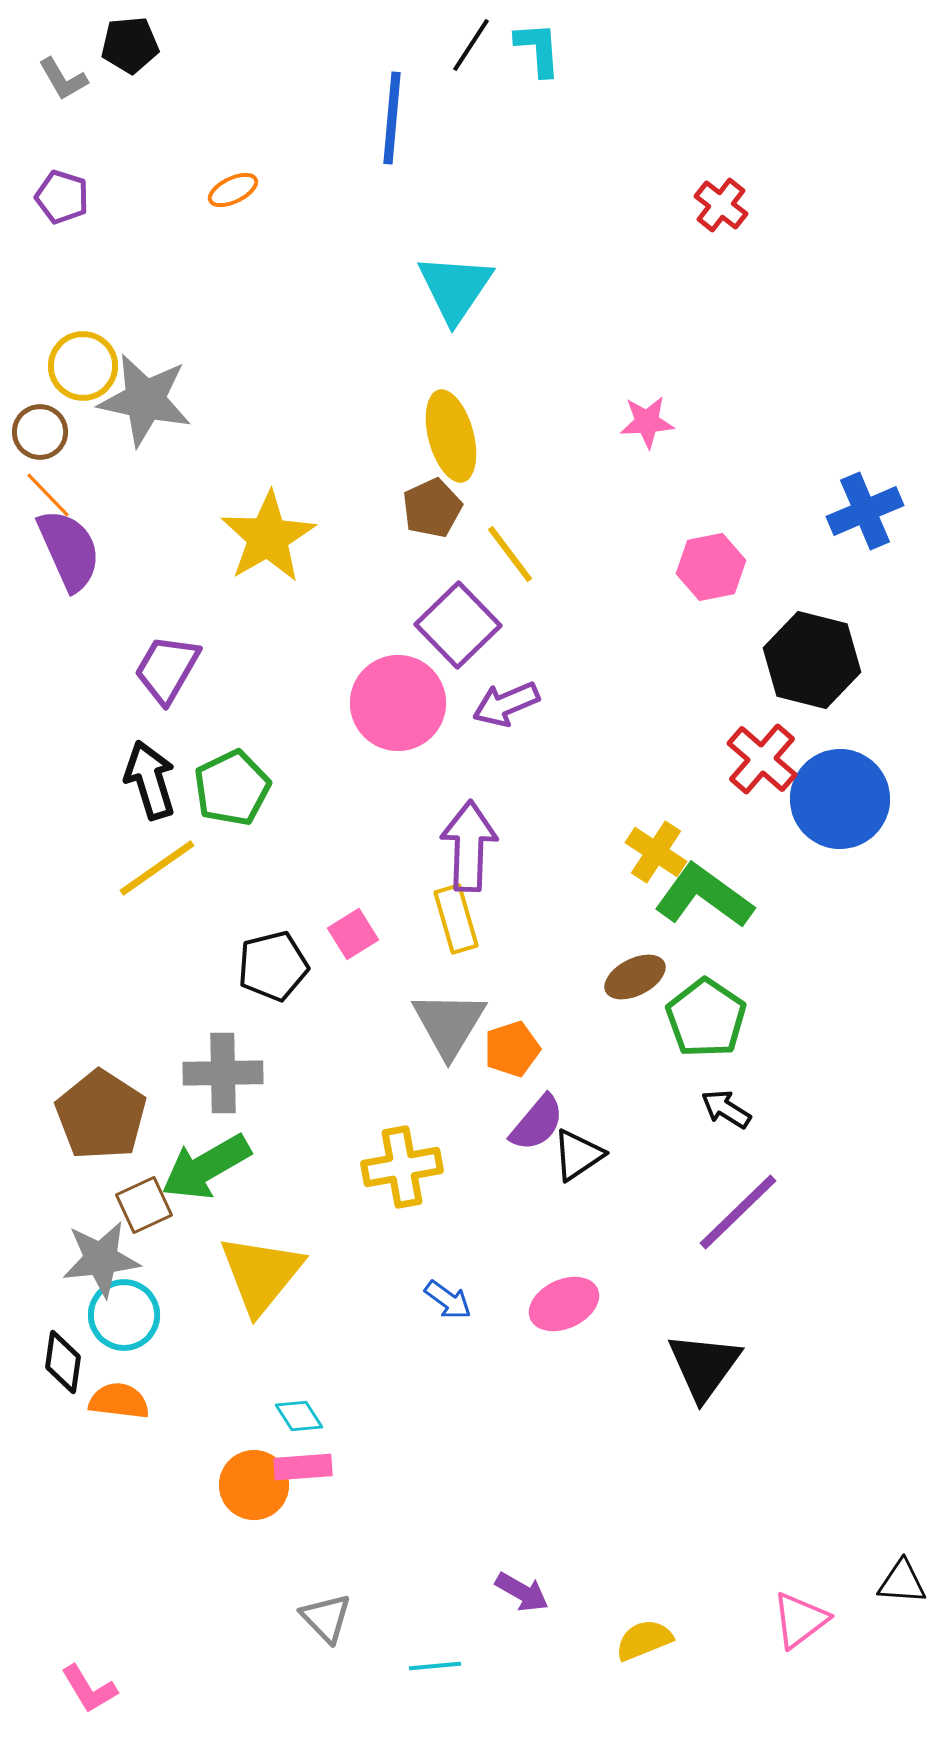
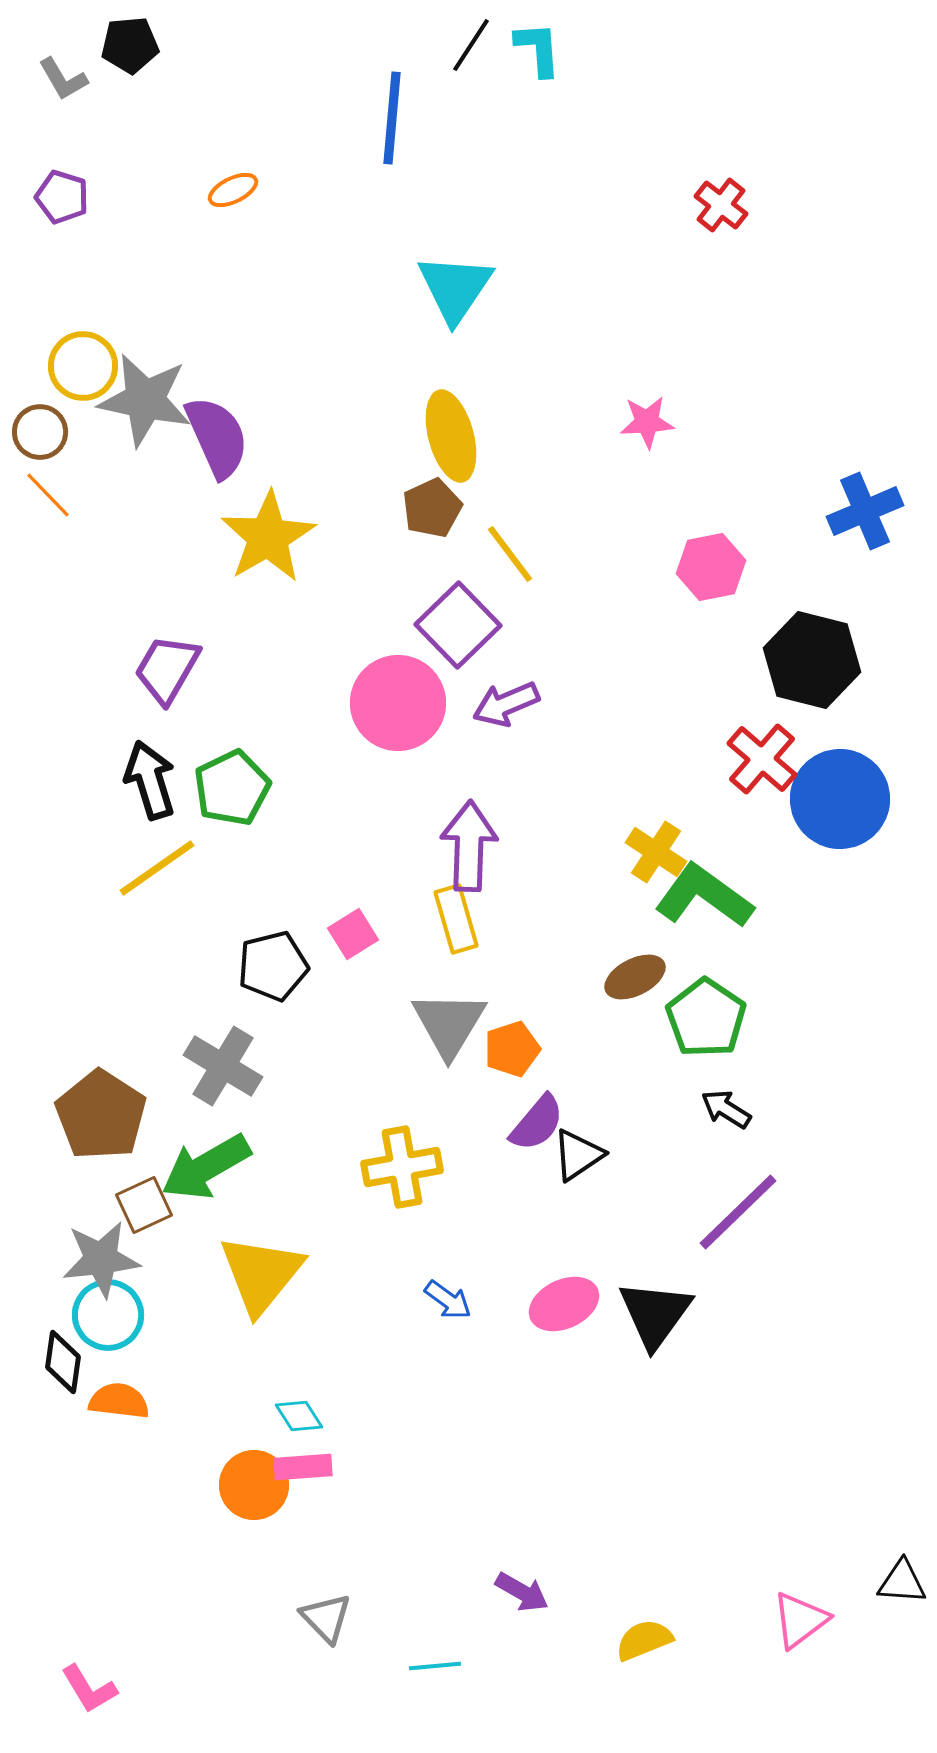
purple semicircle at (69, 550): moved 148 px right, 113 px up
gray cross at (223, 1073): moved 7 px up; rotated 32 degrees clockwise
cyan circle at (124, 1315): moved 16 px left
black triangle at (704, 1366): moved 49 px left, 52 px up
